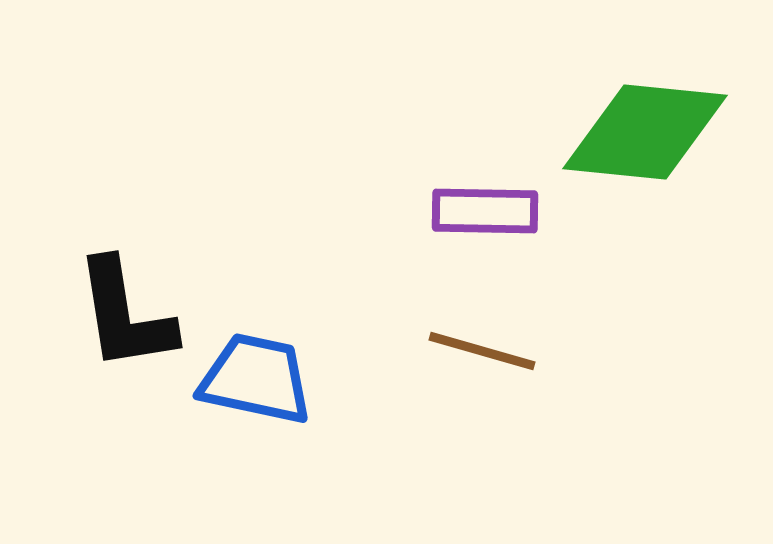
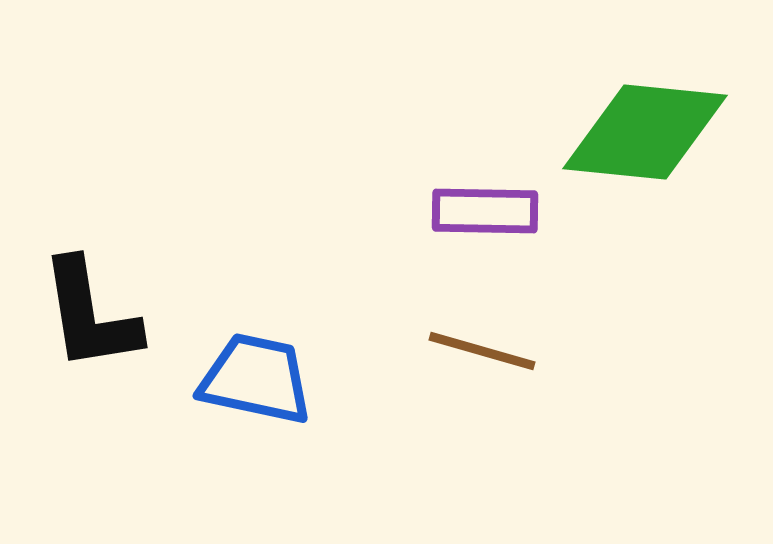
black L-shape: moved 35 px left
